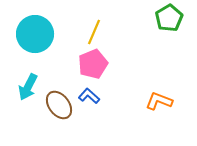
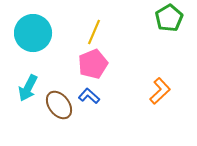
cyan circle: moved 2 px left, 1 px up
cyan arrow: moved 1 px down
orange L-shape: moved 1 px right, 10 px up; rotated 116 degrees clockwise
